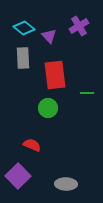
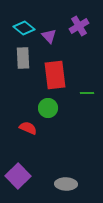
red semicircle: moved 4 px left, 17 px up
